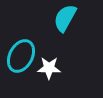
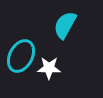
cyan semicircle: moved 7 px down
